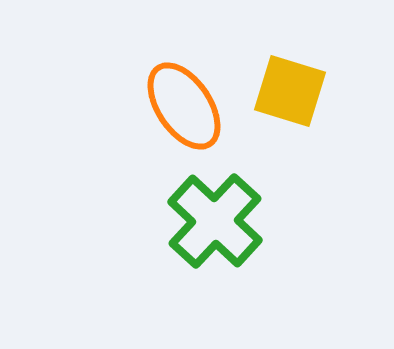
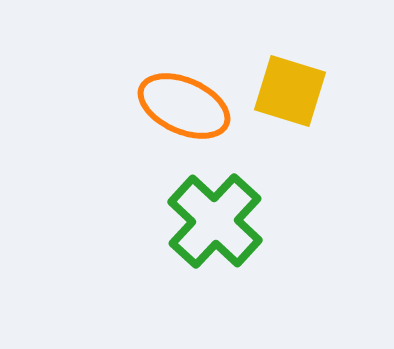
orange ellipse: rotated 32 degrees counterclockwise
